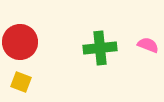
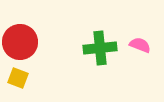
pink semicircle: moved 8 px left
yellow square: moved 3 px left, 4 px up
